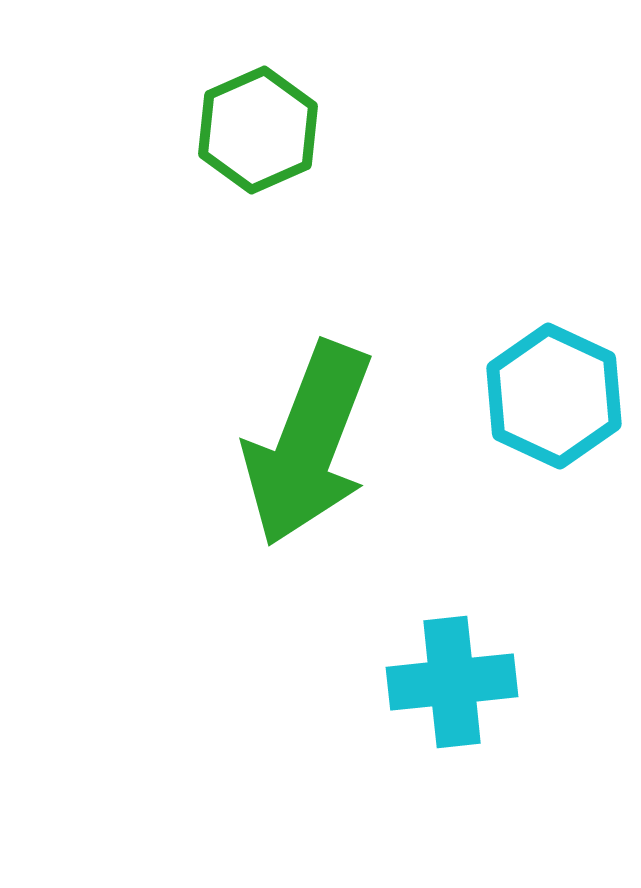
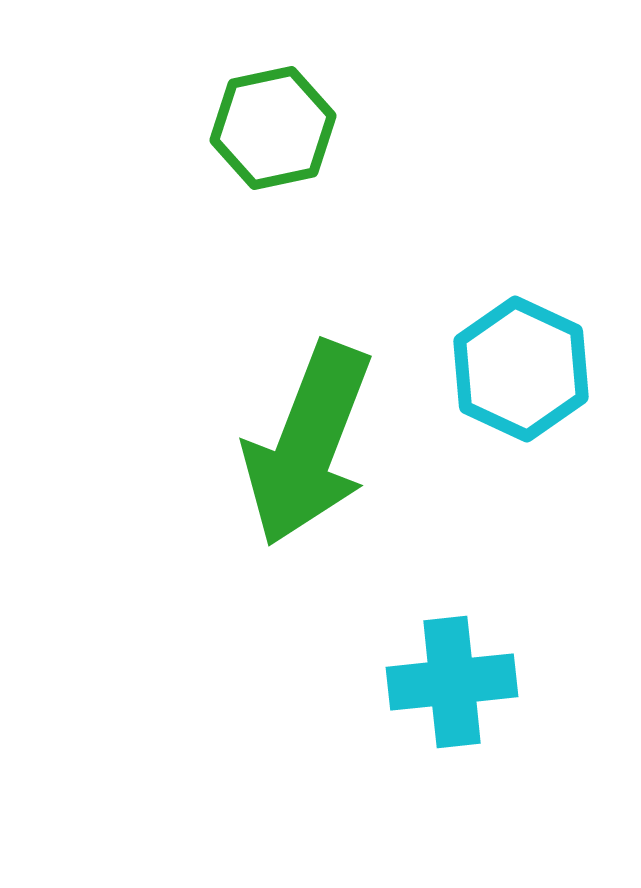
green hexagon: moved 15 px right, 2 px up; rotated 12 degrees clockwise
cyan hexagon: moved 33 px left, 27 px up
